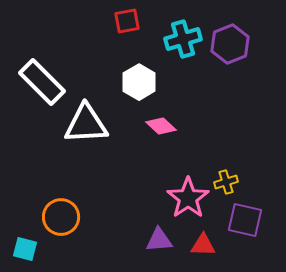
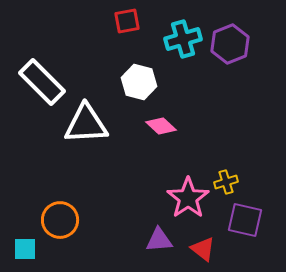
white hexagon: rotated 16 degrees counterclockwise
orange circle: moved 1 px left, 3 px down
red triangle: moved 4 px down; rotated 36 degrees clockwise
cyan square: rotated 15 degrees counterclockwise
